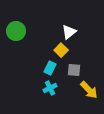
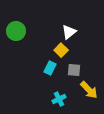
cyan cross: moved 9 px right, 11 px down
